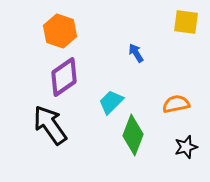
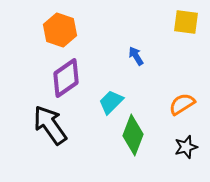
orange hexagon: moved 1 px up
blue arrow: moved 3 px down
purple diamond: moved 2 px right, 1 px down
orange semicircle: moved 6 px right; rotated 20 degrees counterclockwise
